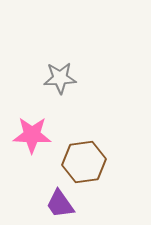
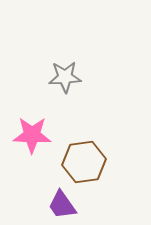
gray star: moved 5 px right, 1 px up
purple trapezoid: moved 2 px right, 1 px down
